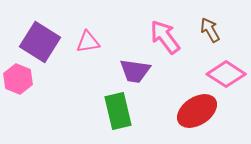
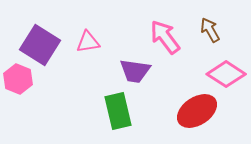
purple square: moved 3 px down
